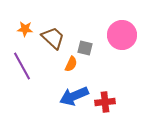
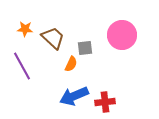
gray square: rotated 21 degrees counterclockwise
